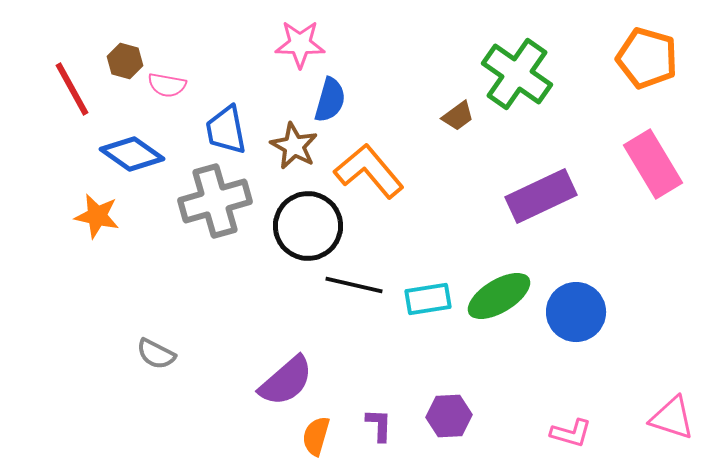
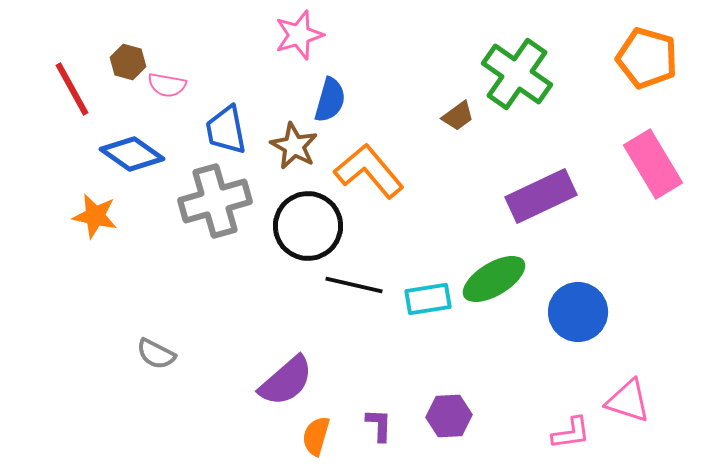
pink star: moved 1 px left, 9 px up; rotated 18 degrees counterclockwise
brown hexagon: moved 3 px right, 1 px down
orange star: moved 2 px left
green ellipse: moved 5 px left, 17 px up
blue circle: moved 2 px right
pink triangle: moved 44 px left, 17 px up
pink L-shape: rotated 24 degrees counterclockwise
